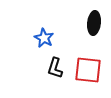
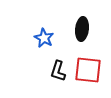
black ellipse: moved 12 px left, 6 px down
black L-shape: moved 3 px right, 3 px down
